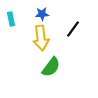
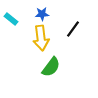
cyan rectangle: rotated 40 degrees counterclockwise
